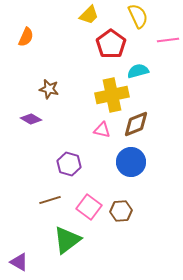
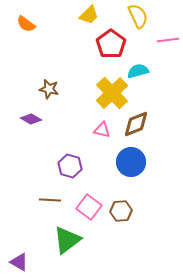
orange semicircle: moved 13 px up; rotated 102 degrees clockwise
yellow cross: moved 2 px up; rotated 32 degrees counterclockwise
purple hexagon: moved 1 px right, 2 px down
brown line: rotated 20 degrees clockwise
